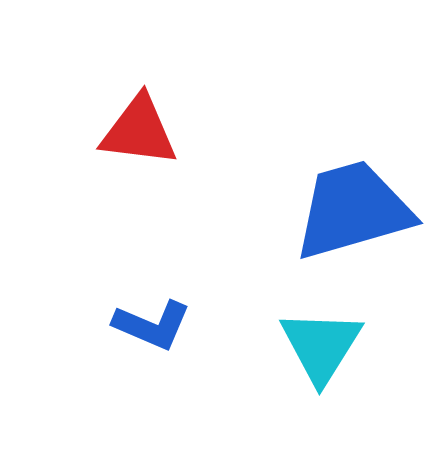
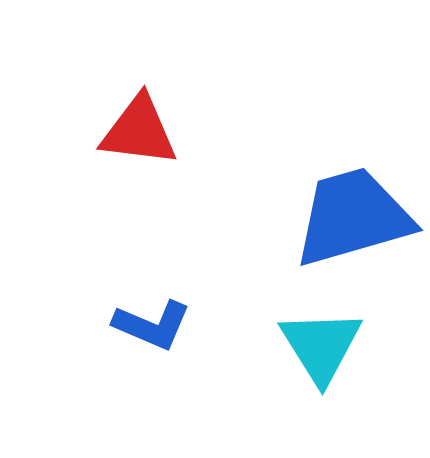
blue trapezoid: moved 7 px down
cyan triangle: rotated 4 degrees counterclockwise
